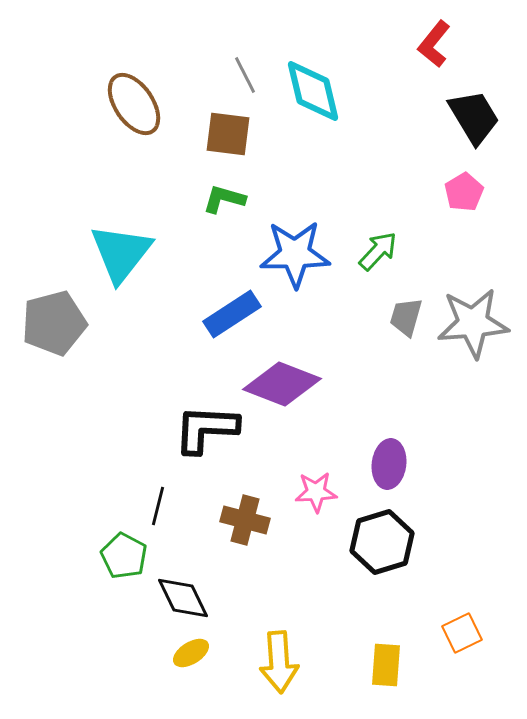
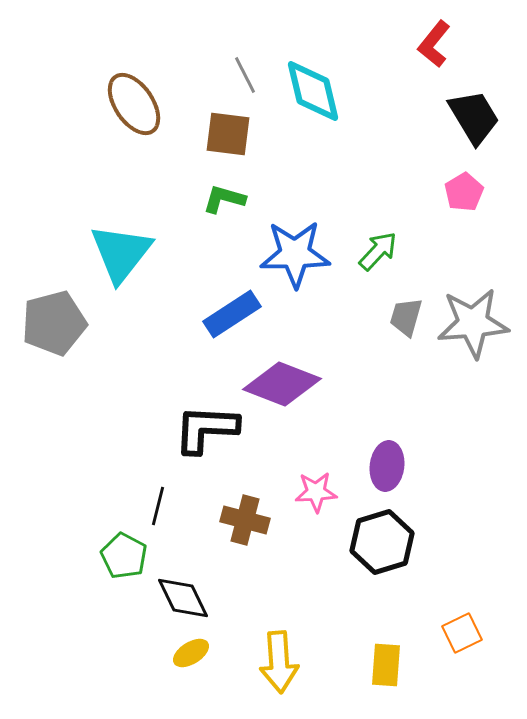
purple ellipse: moved 2 px left, 2 px down
